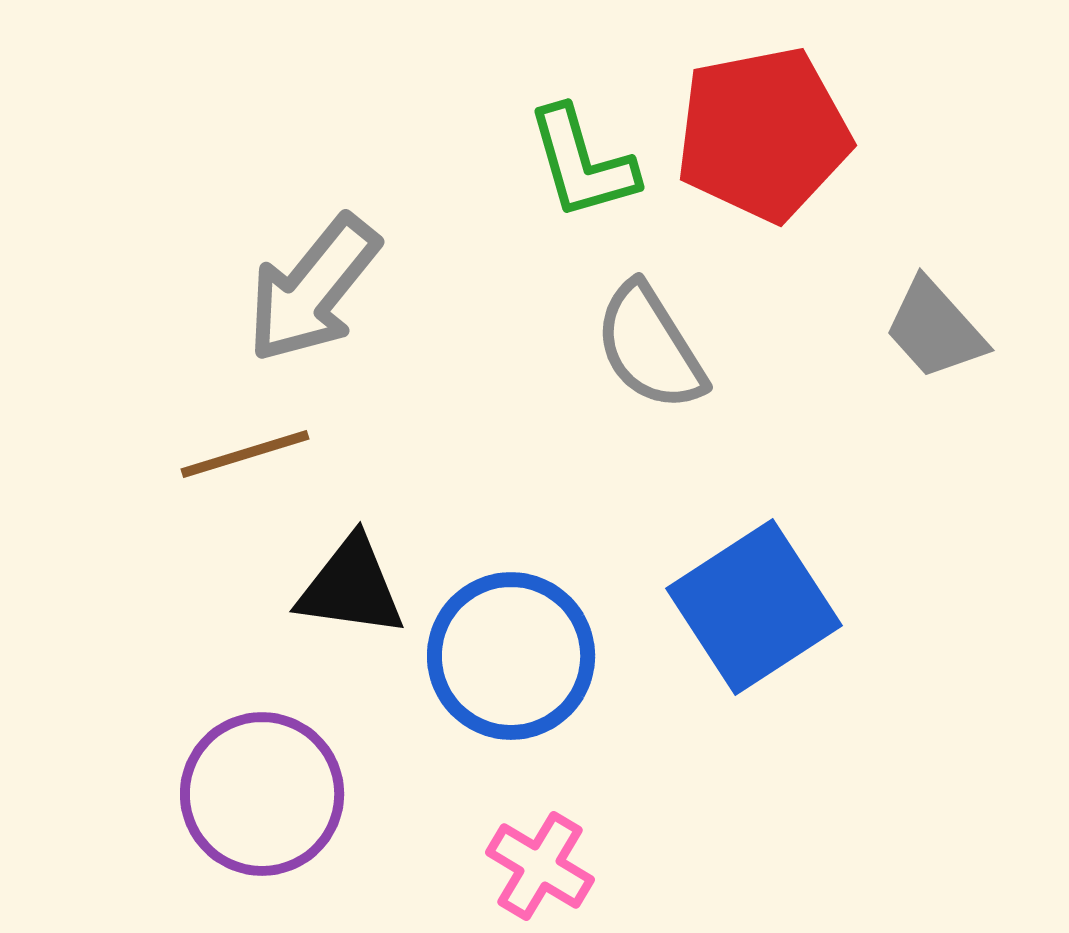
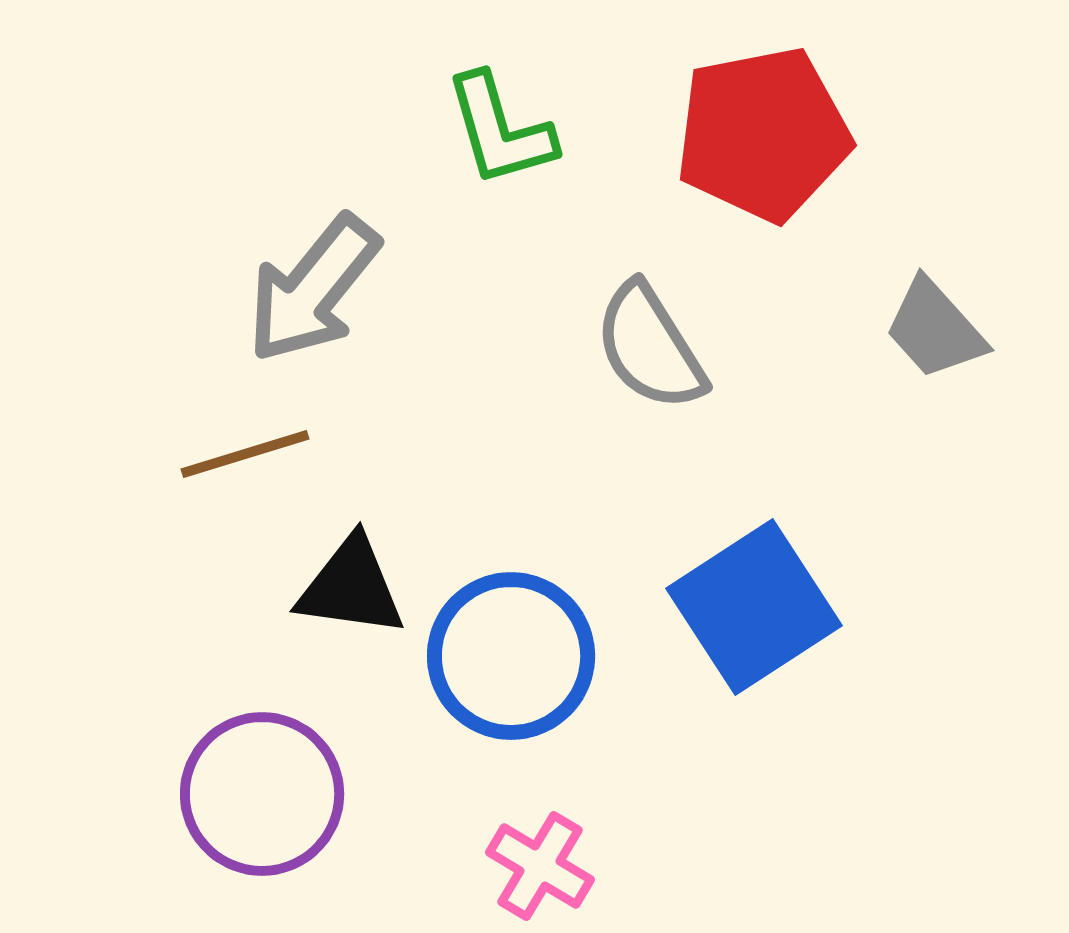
green L-shape: moved 82 px left, 33 px up
